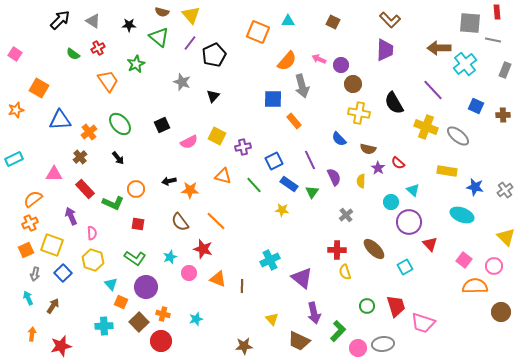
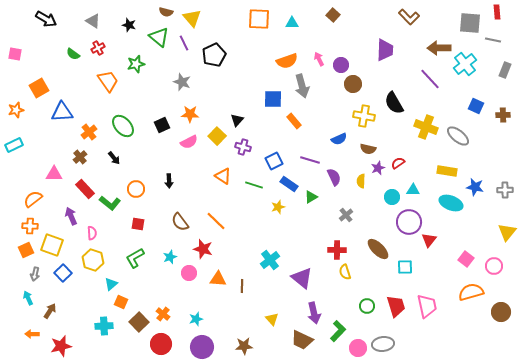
brown semicircle at (162, 12): moved 4 px right
yellow triangle at (191, 15): moved 1 px right, 3 px down
black arrow at (60, 20): moved 14 px left, 1 px up; rotated 75 degrees clockwise
brown L-shape at (390, 20): moved 19 px right, 3 px up
cyan triangle at (288, 21): moved 4 px right, 2 px down
brown square at (333, 22): moved 7 px up; rotated 16 degrees clockwise
black star at (129, 25): rotated 16 degrees clockwise
orange square at (258, 32): moved 1 px right, 13 px up; rotated 20 degrees counterclockwise
purple line at (190, 43): moved 6 px left; rotated 63 degrees counterclockwise
pink square at (15, 54): rotated 24 degrees counterclockwise
pink arrow at (319, 59): rotated 40 degrees clockwise
orange semicircle at (287, 61): rotated 30 degrees clockwise
green star at (136, 64): rotated 12 degrees clockwise
orange square at (39, 88): rotated 30 degrees clockwise
purple line at (433, 90): moved 3 px left, 11 px up
black triangle at (213, 96): moved 24 px right, 24 px down
yellow cross at (359, 113): moved 5 px right, 3 px down
blue triangle at (60, 120): moved 2 px right, 8 px up
green ellipse at (120, 124): moved 3 px right, 2 px down
yellow square at (217, 136): rotated 18 degrees clockwise
blue semicircle at (339, 139): rotated 70 degrees counterclockwise
purple cross at (243, 147): rotated 28 degrees clockwise
black arrow at (118, 158): moved 4 px left
cyan rectangle at (14, 159): moved 14 px up
purple line at (310, 160): rotated 48 degrees counterclockwise
red semicircle at (398, 163): rotated 104 degrees clockwise
purple star at (378, 168): rotated 16 degrees clockwise
orange triangle at (223, 176): rotated 18 degrees clockwise
black arrow at (169, 181): rotated 80 degrees counterclockwise
green line at (254, 185): rotated 30 degrees counterclockwise
orange star at (190, 190): moved 76 px up
cyan triangle at (413, 190): rotated 40 degrees counterclockwise
gray cross at (505, 190): rotated 35 degrees clockwise
green triangle at (312, 192): moved 1 px left, 5 px down; rotated 24 degrees clockwise
cyan circle at (391, 202): moved 1 px right, 5 px up
green L-shape at (113, 203): moved 3 px left; rotated 15 degrees clockwise
yellow star at (282, 210): moved 4 px left, 3 px up; rotated 24 degrees counterclockwise
cyan ellipse at (462, 215): moved 11 px left, 12 px up
orange cross at (30, 223): moved 3 px down; rotated 28 degrees clockwise
yellow triangle at (506, 237): moved 1 px right, 5 px up; rotated 24 degrees clockwise
red triangle at (430, 244): moved 1 px left, 4 px up; rotated 21 degrees clockwise
brown ellipse at (374, 249): moved 4 px right
green L-shape at (135, 258): rotated 115 degrees clockwise
cyan cross at (270, 260): rotated 12 degrees counterclockwise
pink square at (464, 260): moved 2 px right, 1 px up
cyan square at (405, 267): rotated 28 degrees clockwise
orange triangle at (218, 279): rotated 18 degrees counterclockwise
cyan triangle at (111, 284): rotated 32 degrees clockwise
orange semicircle at (475, 286): moved 4 px left, 6 px down; rotated 15 degrees counterclockwise
purple circle at (146, 287): moved 56 px right, 60 px down
brown arrow at (53, 306): moved 3 px left, 5 px down
orange cross at (163, 314): rotated 24 degrees clockwise
pink trapezoid at (423, 323): moved 4 px right, 17 px up; rotated 120 degrees counterclockwise
orange arrow at (32, 334): rotated 96 degrees counterclockwise
red circle at (161, 341): moved 3 px down
brown trapezoid at (299, 341): moved 3 px right, 1 px up
